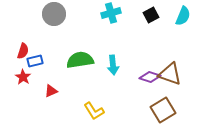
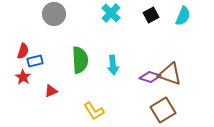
cyan cross: rotated 30 degrees counterclockwise
green semicircle: rotated 96 degrees clockwise
